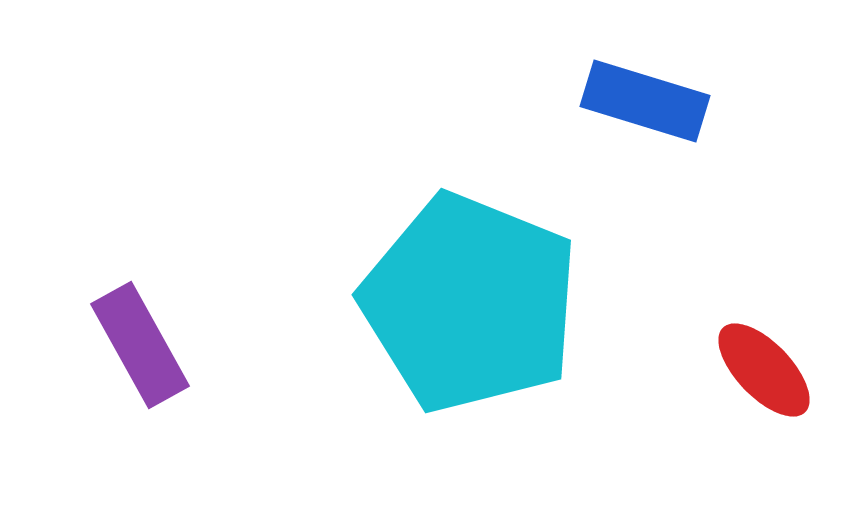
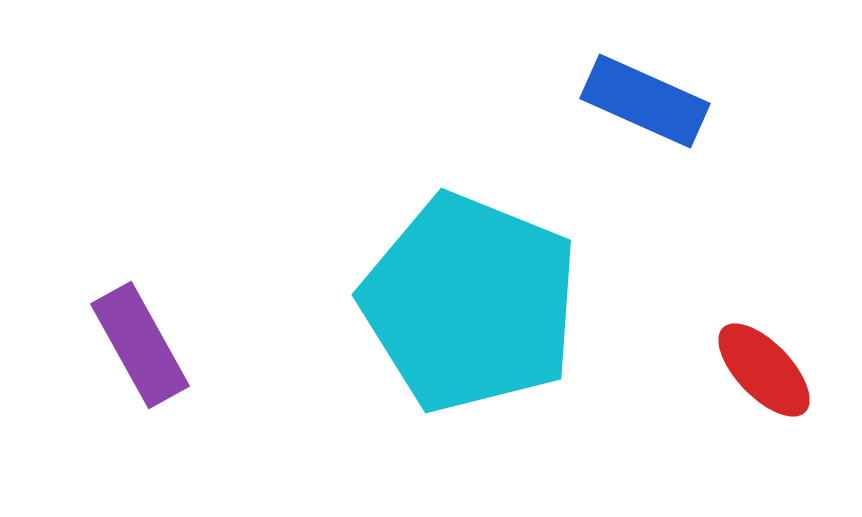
blue rectangle: rotated 7 degrees clockwise
